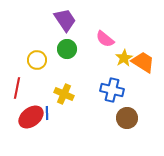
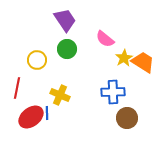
blue cross: moved 1 px right, 2 px down; rotated 15 degrees counterclockwise
yellow cross: moved 4 px left, 1 px down
